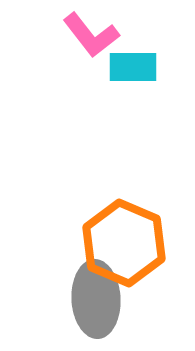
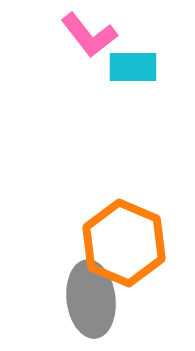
pink L-shape: moved 2 px left
gray ellipse: moved 5 px left; rotated 4 degrees counterclockwise
